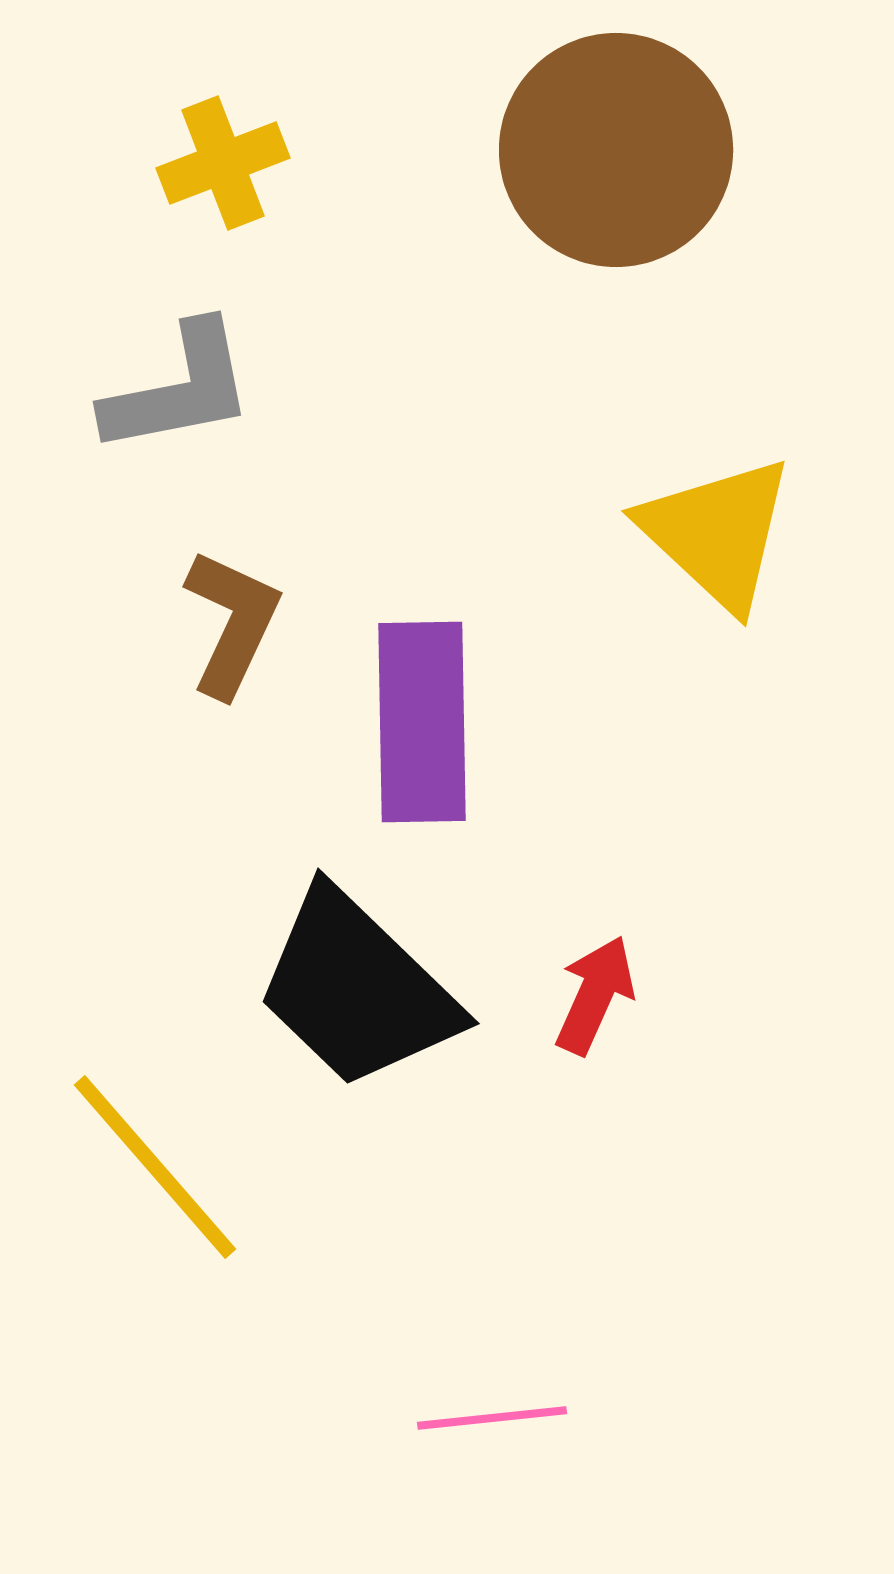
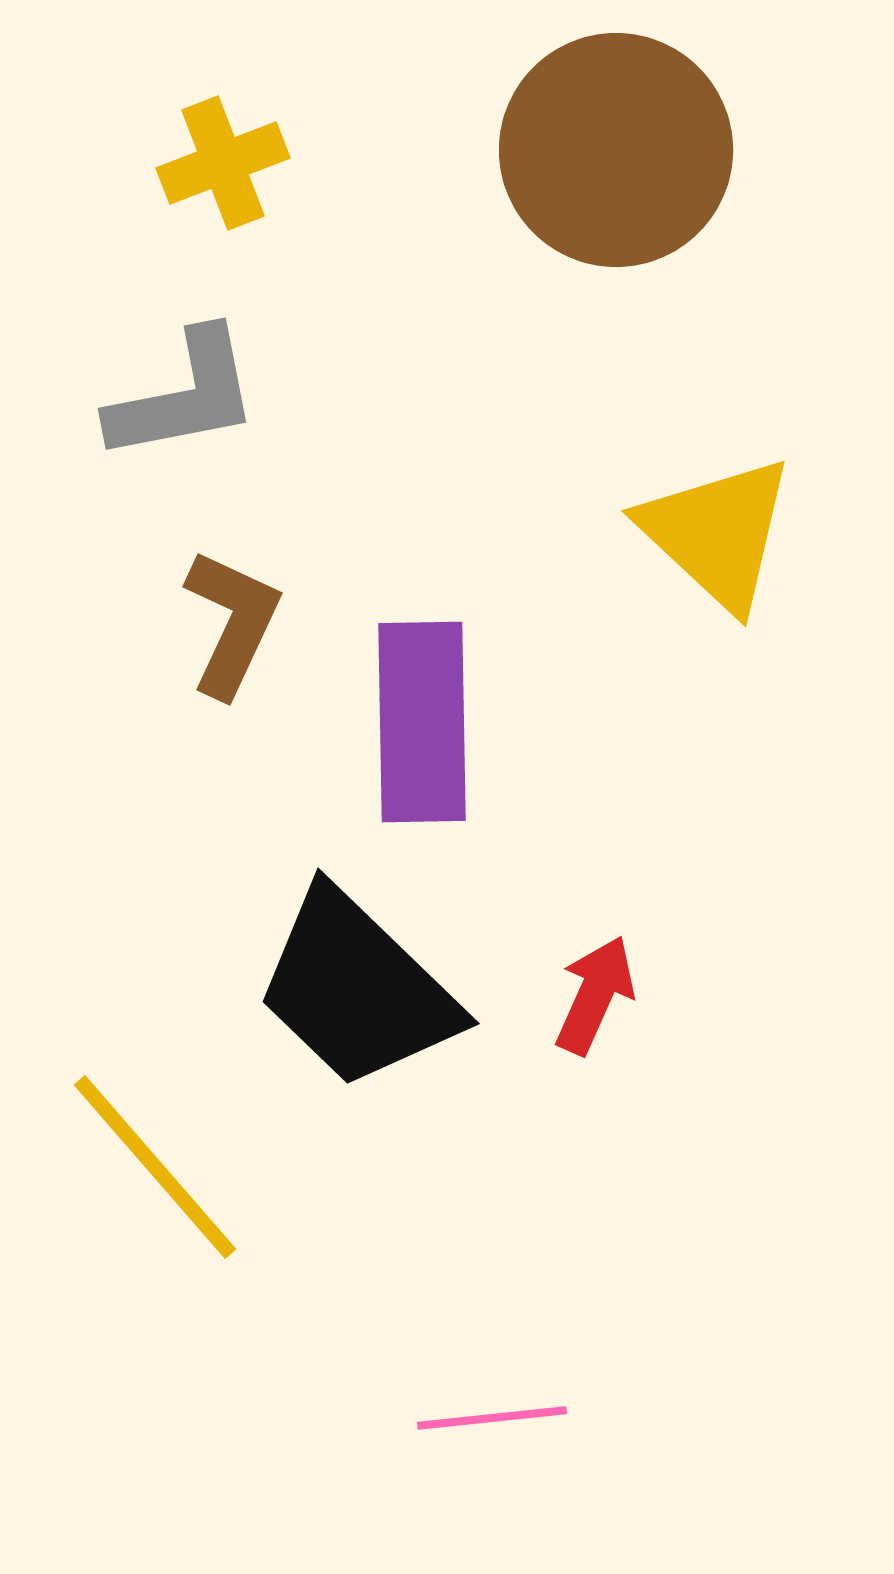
gray L-shape: moved 5 px right, 7 px down
